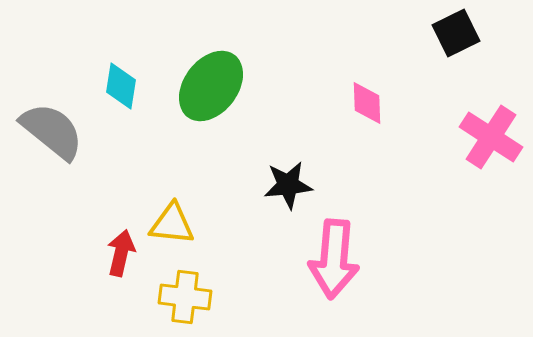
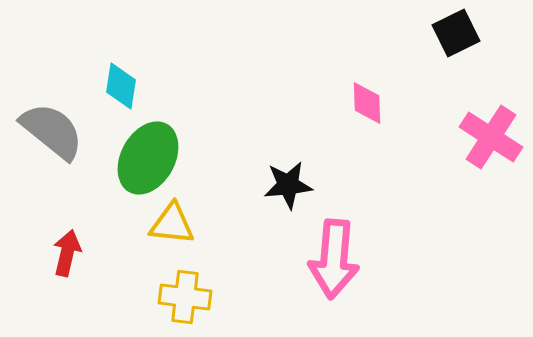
green ellipse: moved 63 px left, 72 px down; rotated 8 degrees counterclockwise
red arrow: moved 54 px left
